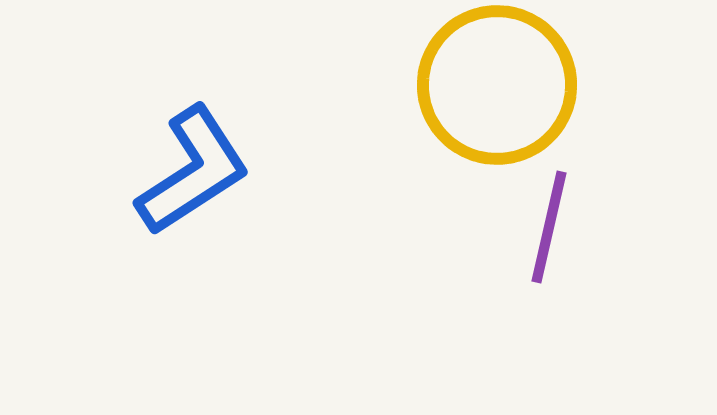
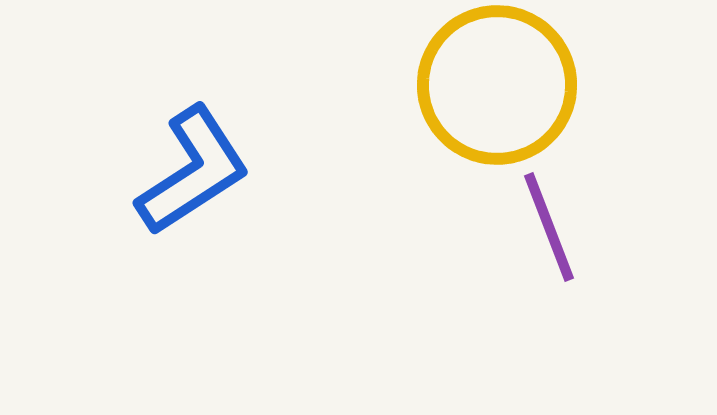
purple line: rotated 34 degrees counterclockwise
